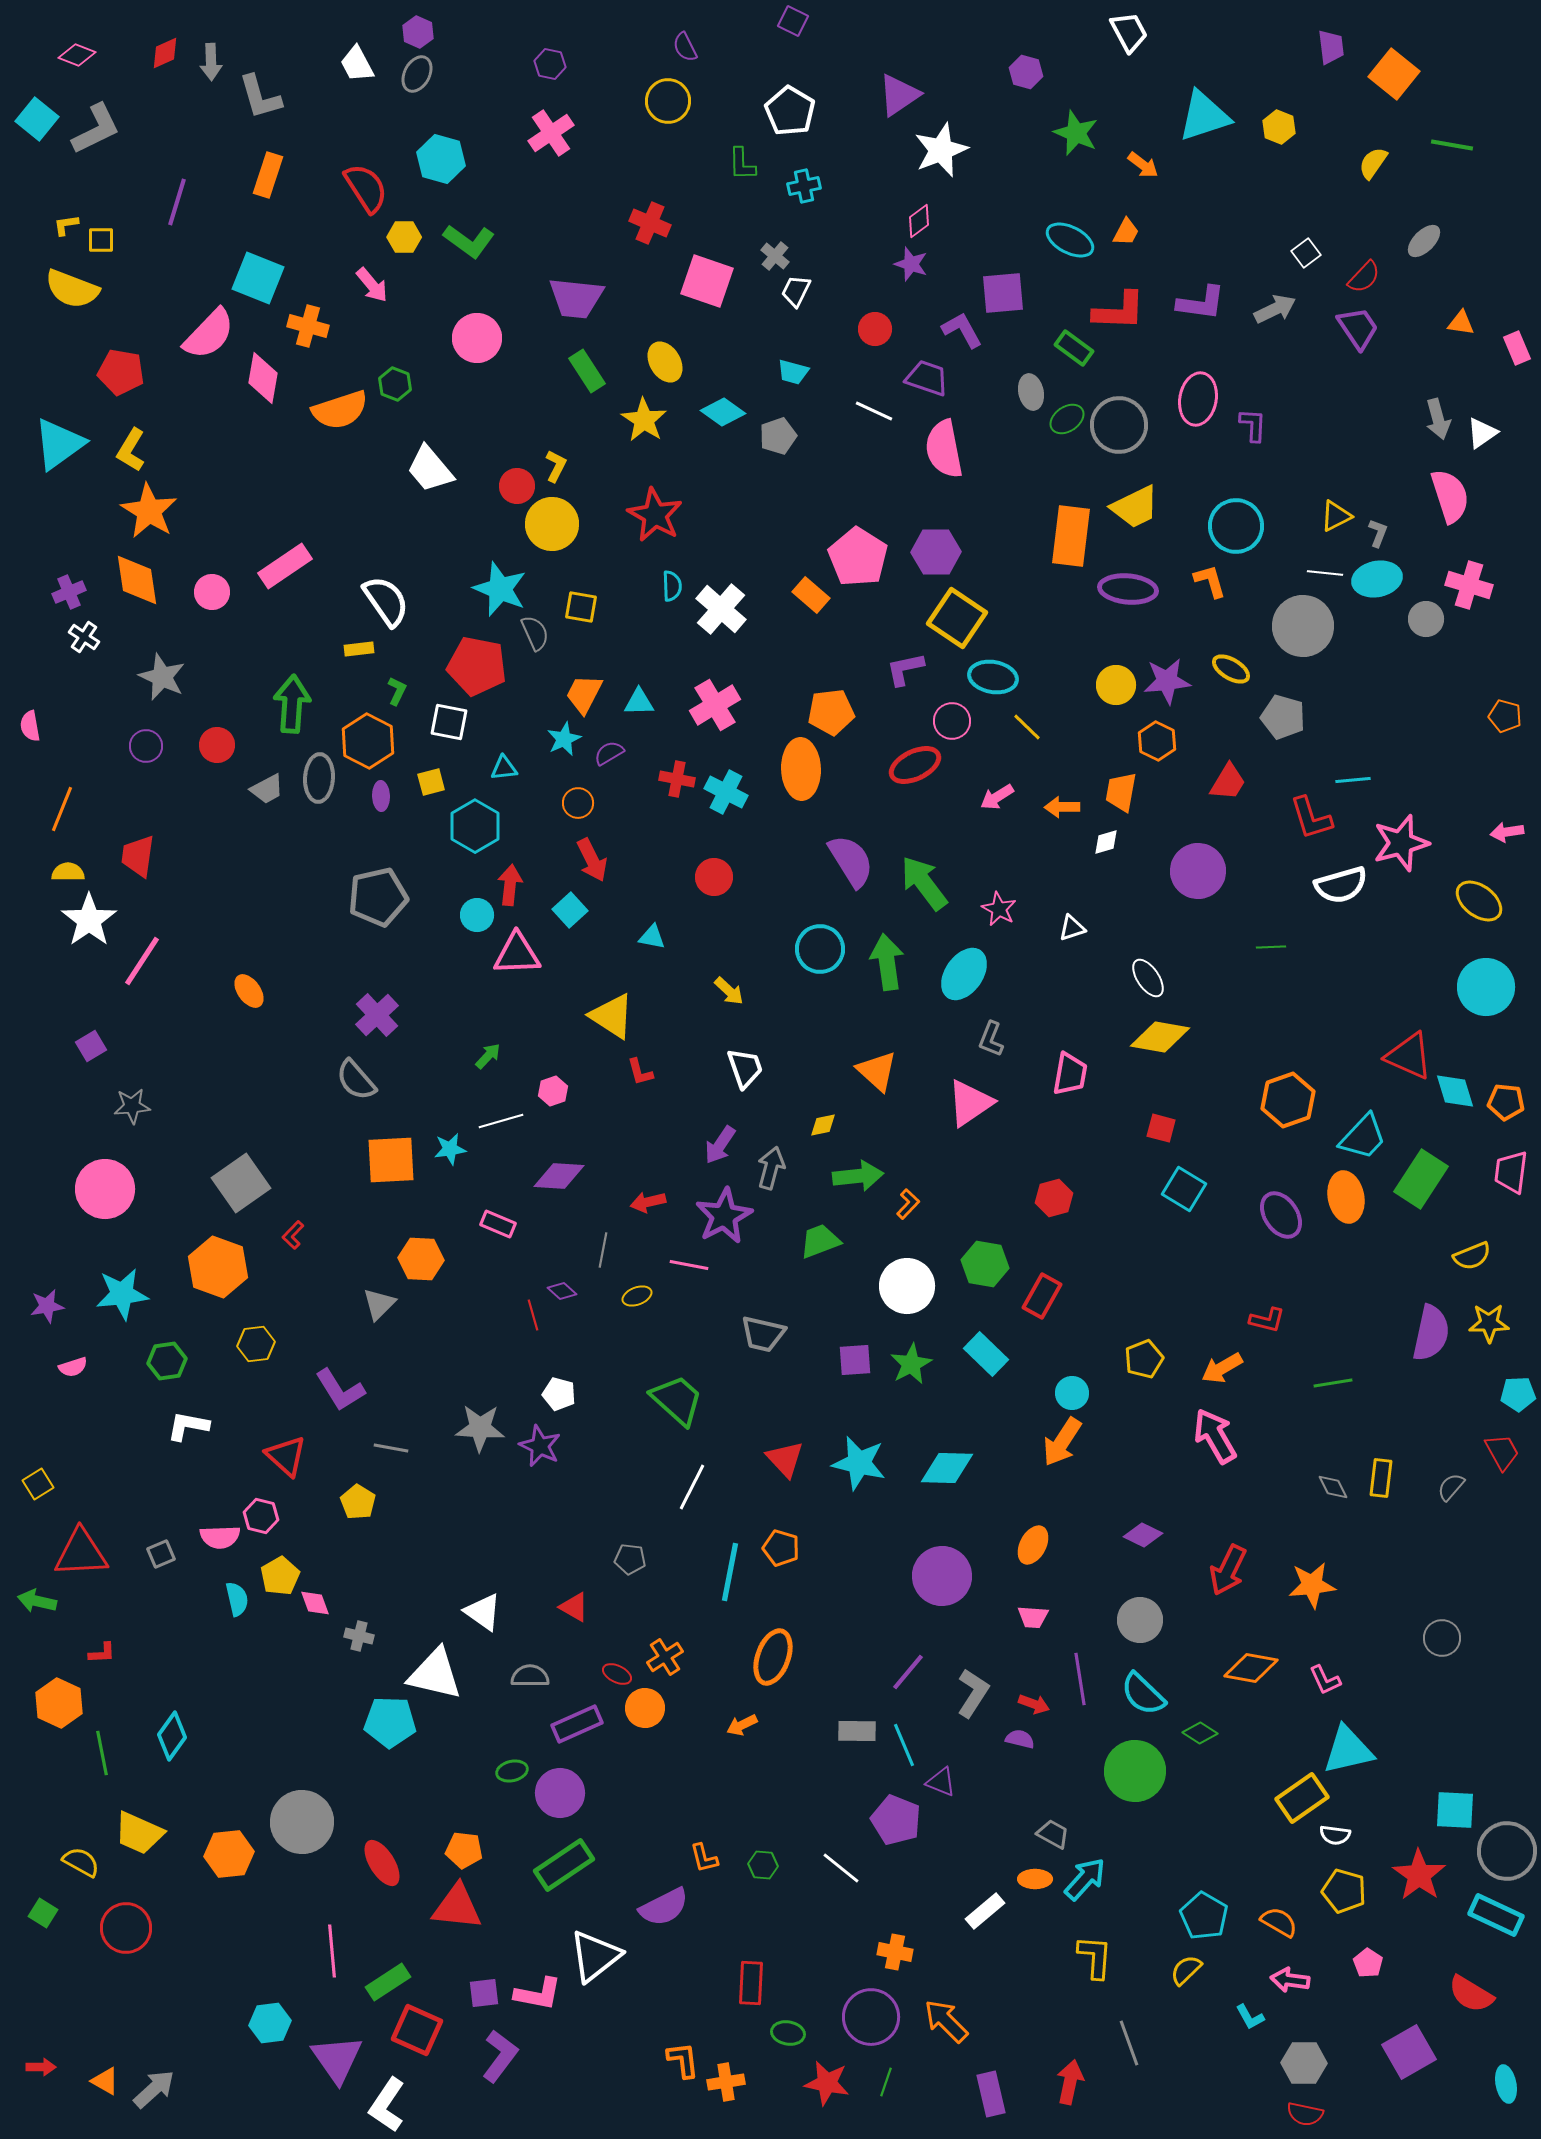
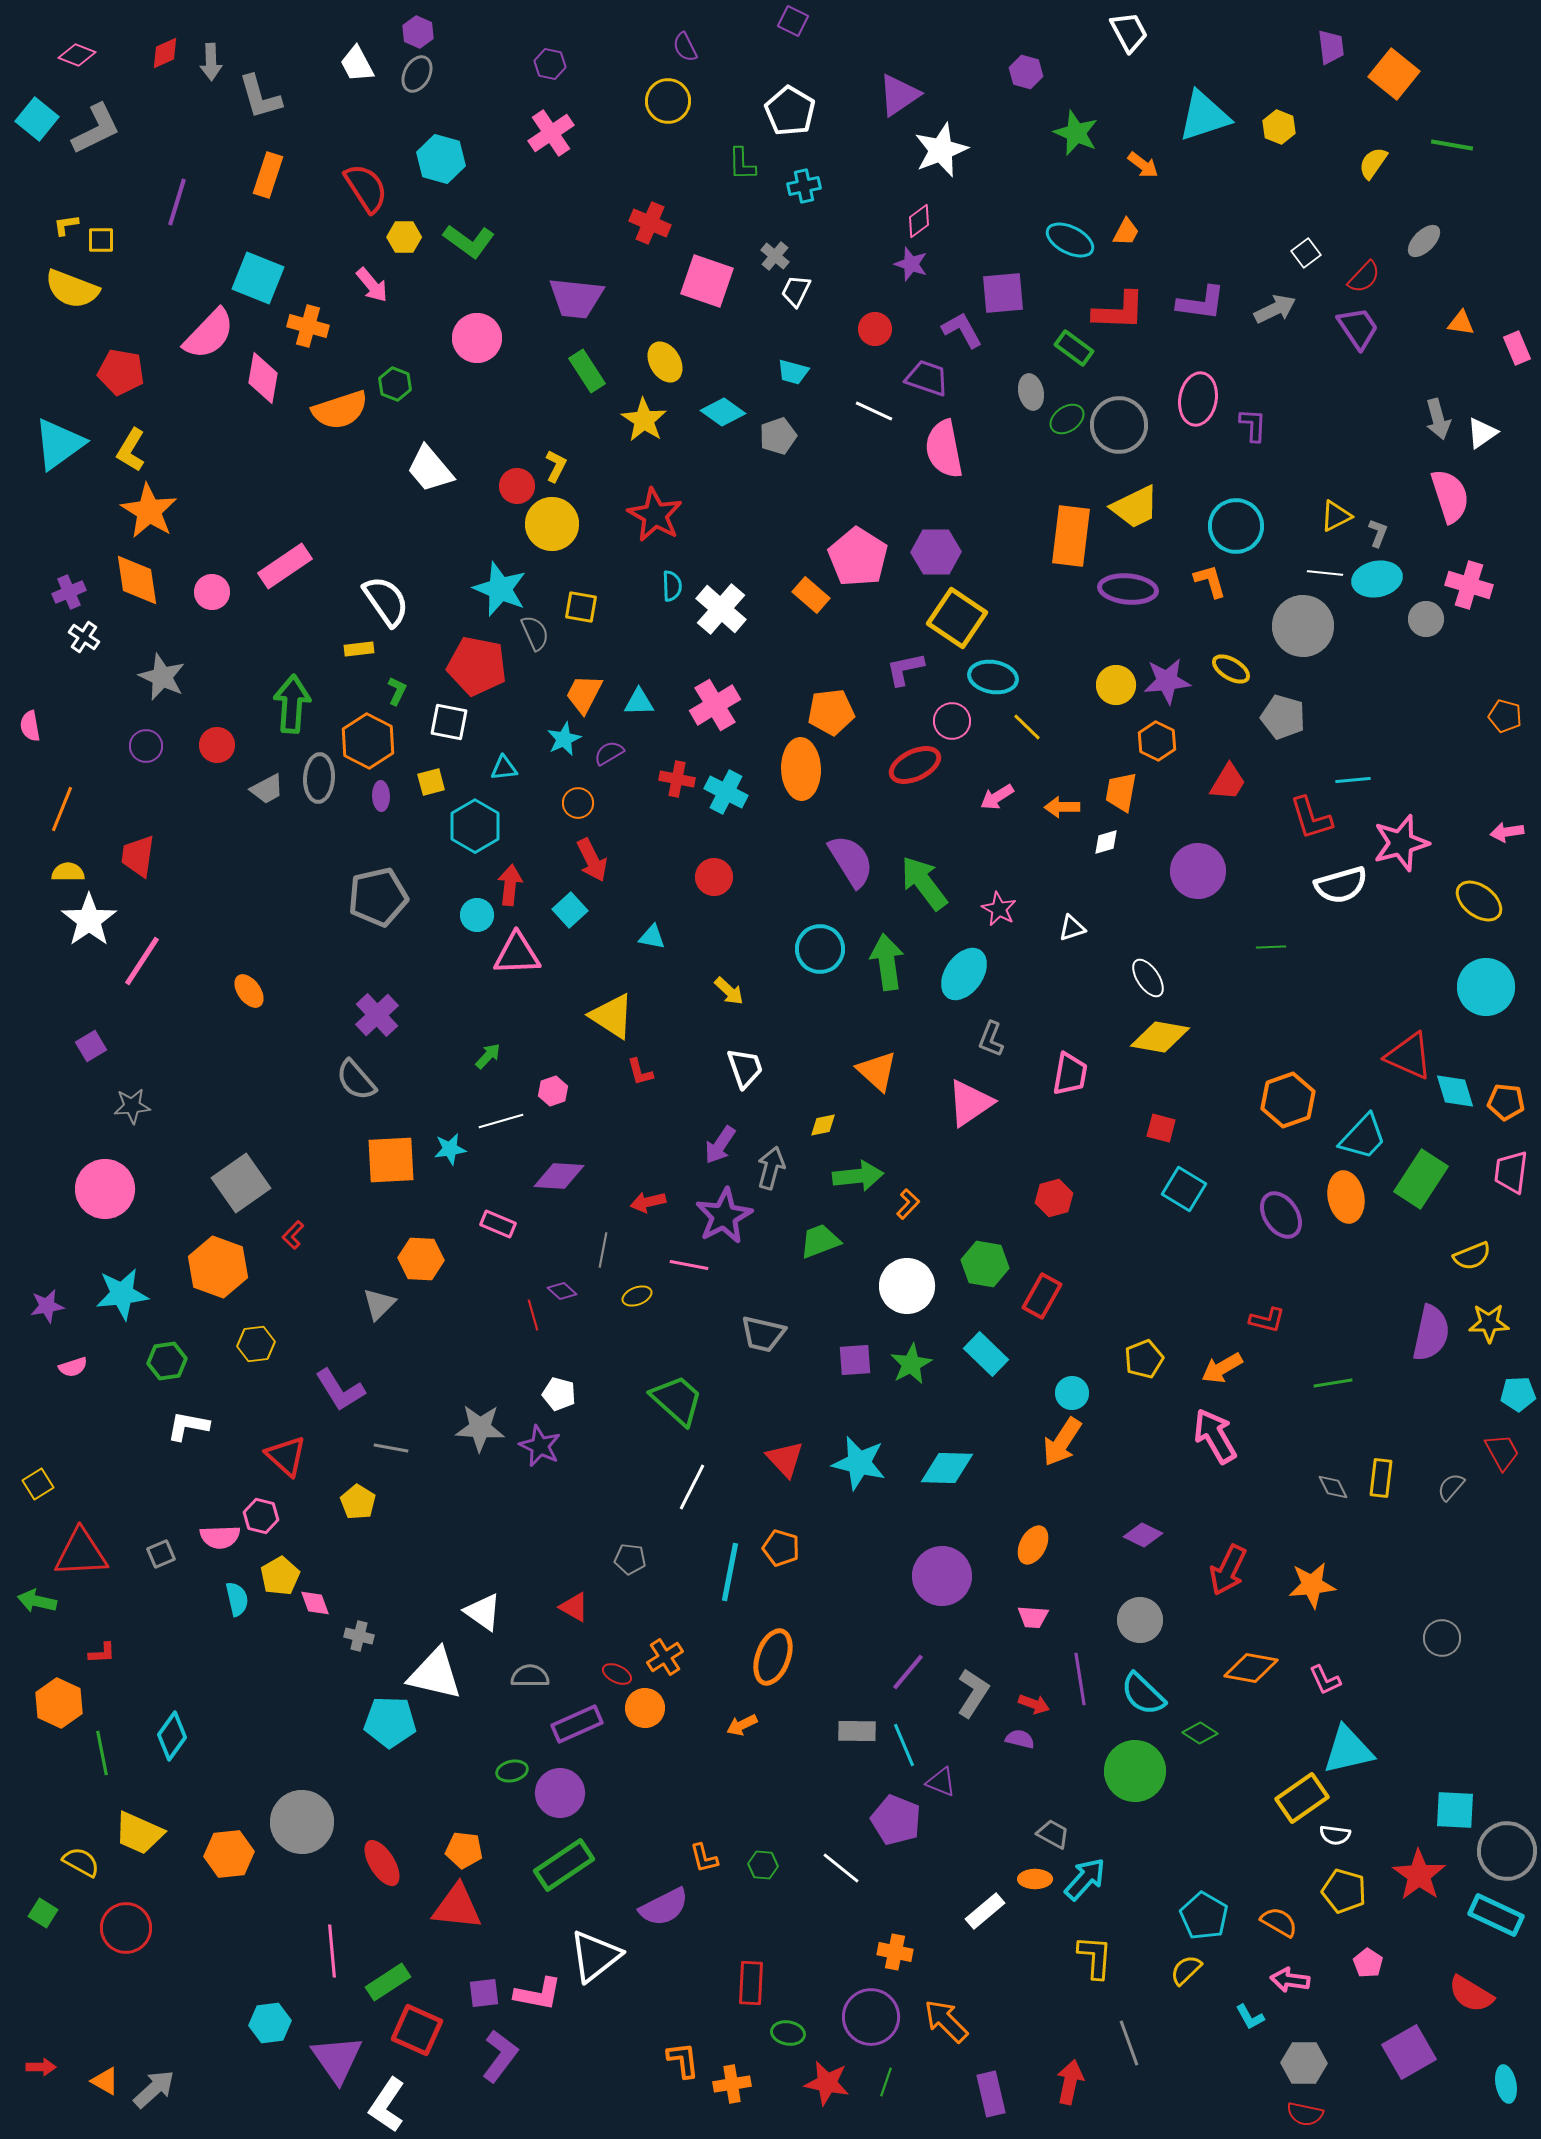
orange cross at (726, 2082): moved 6 px right, 2 px down
